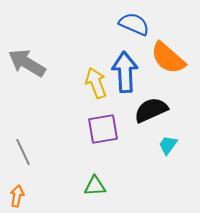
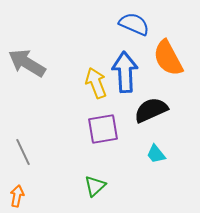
orange semicircle: rotated 21 degrees clockwise
cyan trapezoid: moved 12 px left, 9 px down; rotated 75 degrees counterclockwise
green triangle: rotated 40 degrees counterclockwise
